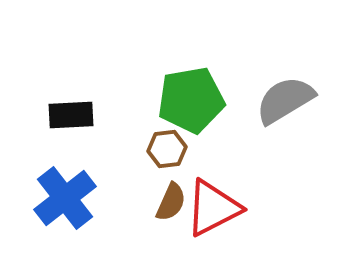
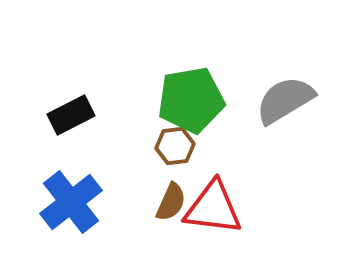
black rectangle: rotated 24 degrees counterclockwise
brown hexagon: moved 8 px right, 3 px up
blue cross: moved 6 px right, 4 px down
red triangle: rotated 34 degrees clockwise
